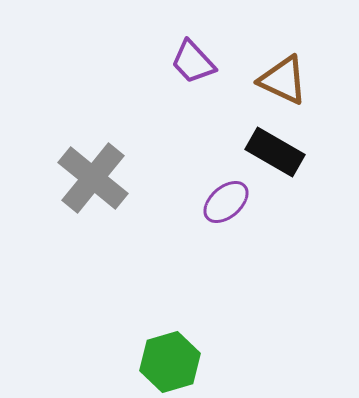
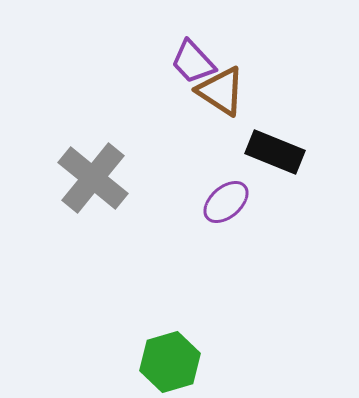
brown triangle: moved 62 px left, 11 px down; rotated 8 degrees clockwise
black rectangle: rotated 8 degrees counterclockwise
